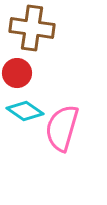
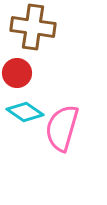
brown cross: moved 1 px right, 1 px up
cyan diamond: moved 1 px down
